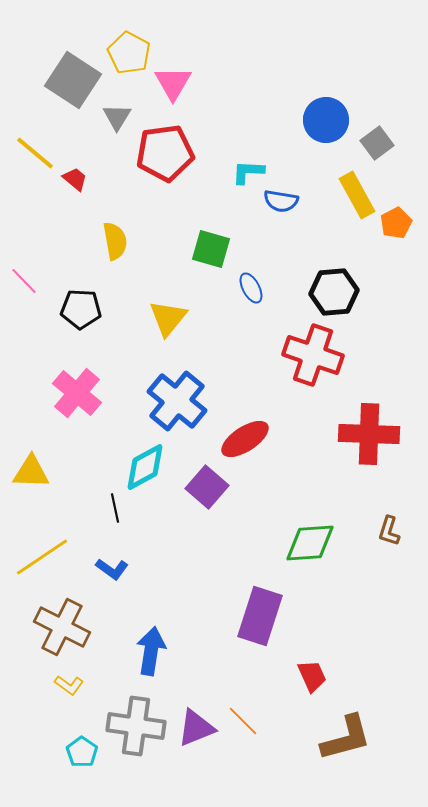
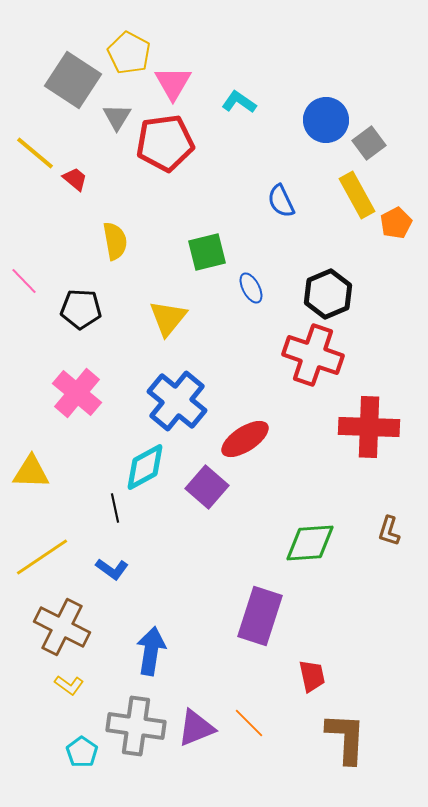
gray square at (377, 143): moved 8 px left
red pentagon at (165, 153): moved 10 px up
cyan L-shape at (248, 172): moved 9 px left, 70 px up; rotated 32 degrees clockwise
blue semicircle at (281, 201): rotated 56 degrees clockwise
green square at (211, 249): moved 4 px left, 3 px down; rotated 30 degrees counterclockwise
black hexagon at (334, 292): moved 6 px left, 2 px down; rotated 18 degrees counterclockwise
red cross at (369, 434): moved 7 px up
red trapezoid at (312, 676): rotated 12 degrees clockwise
orange line at (243, 721): moved 6 px right, 2 px down
brown L-shape at (346, 738): rotated 72 degrees counterclockwise
